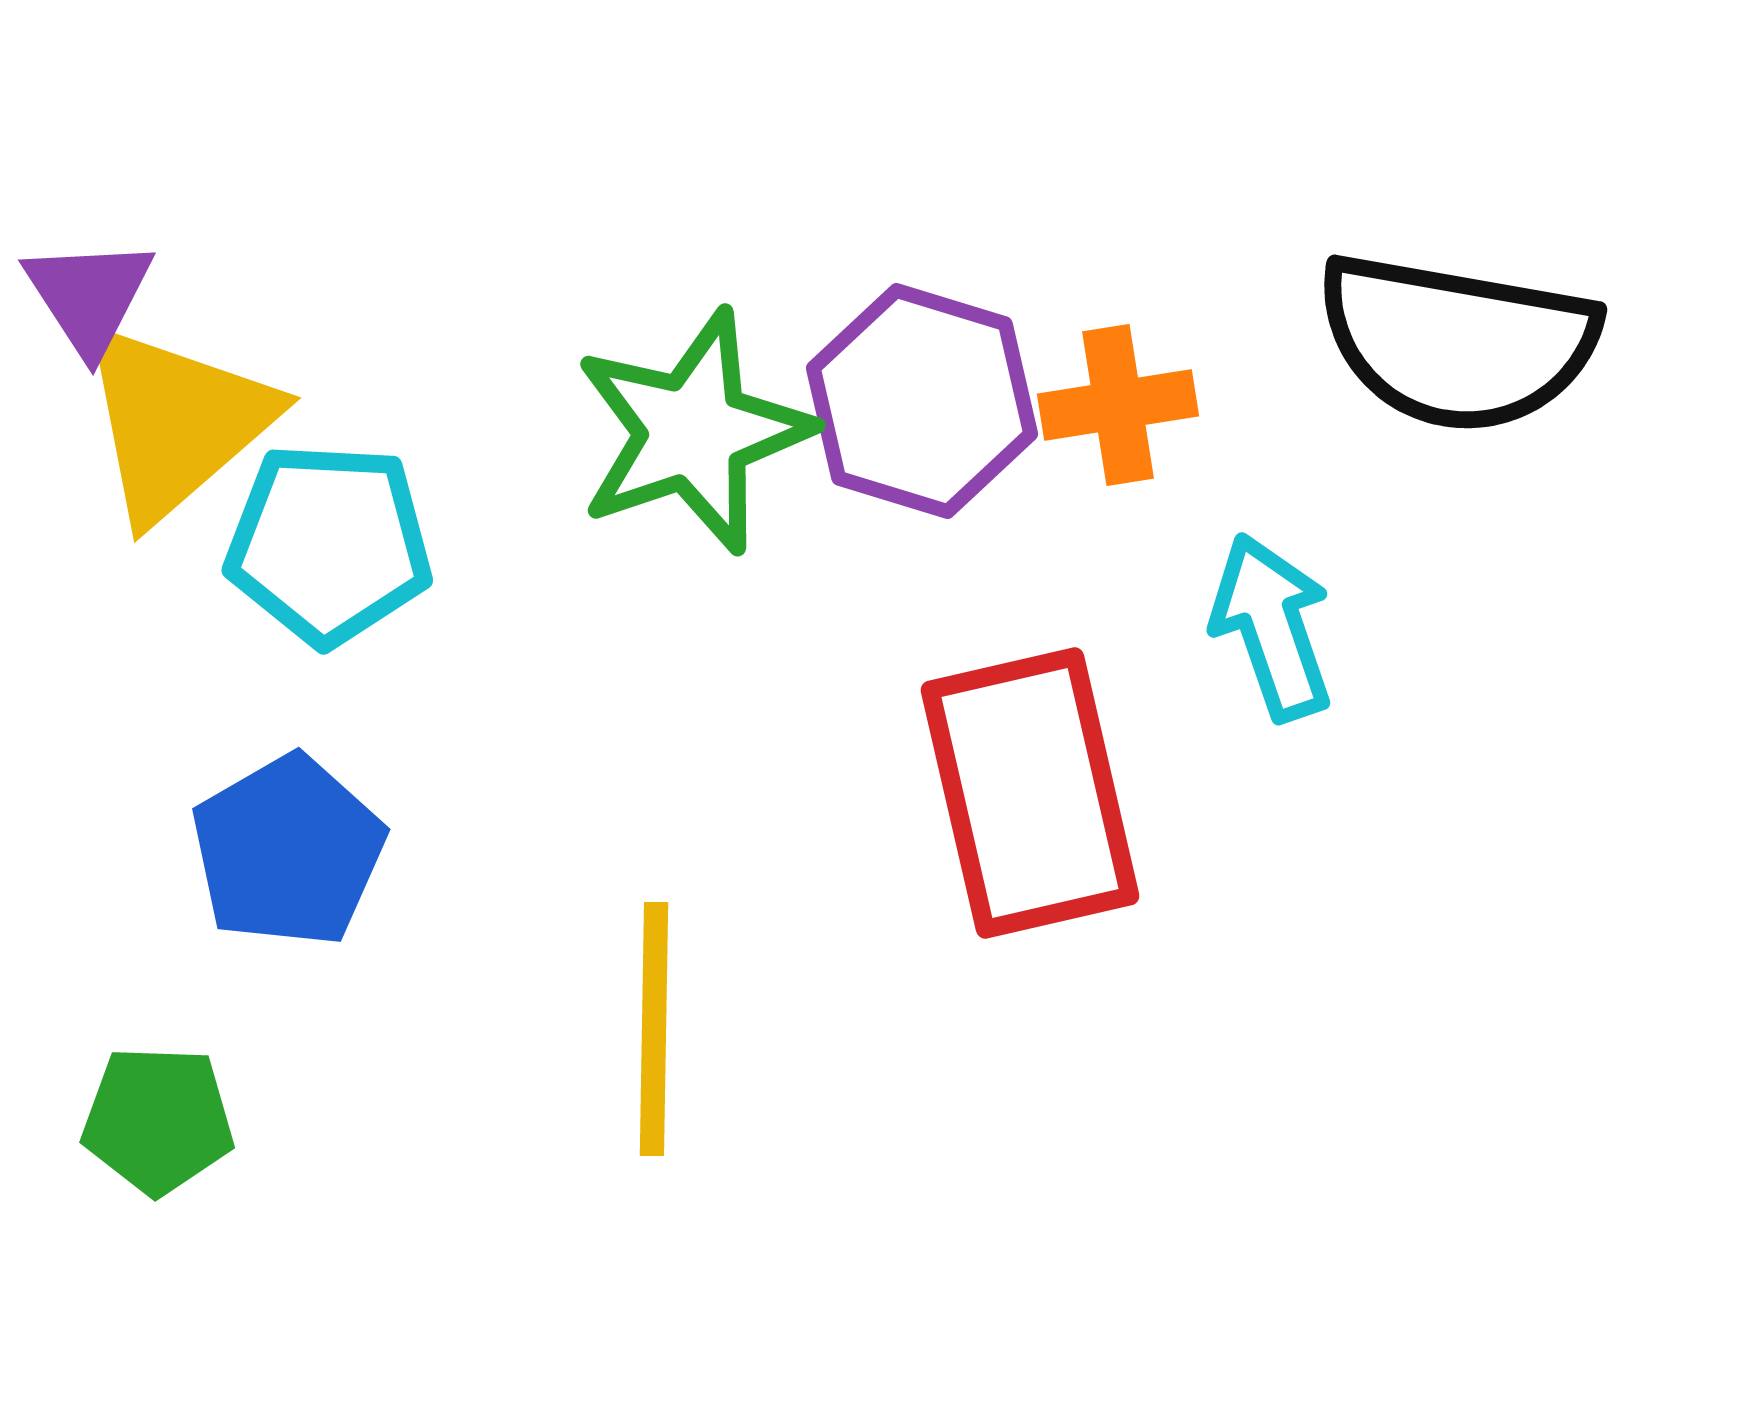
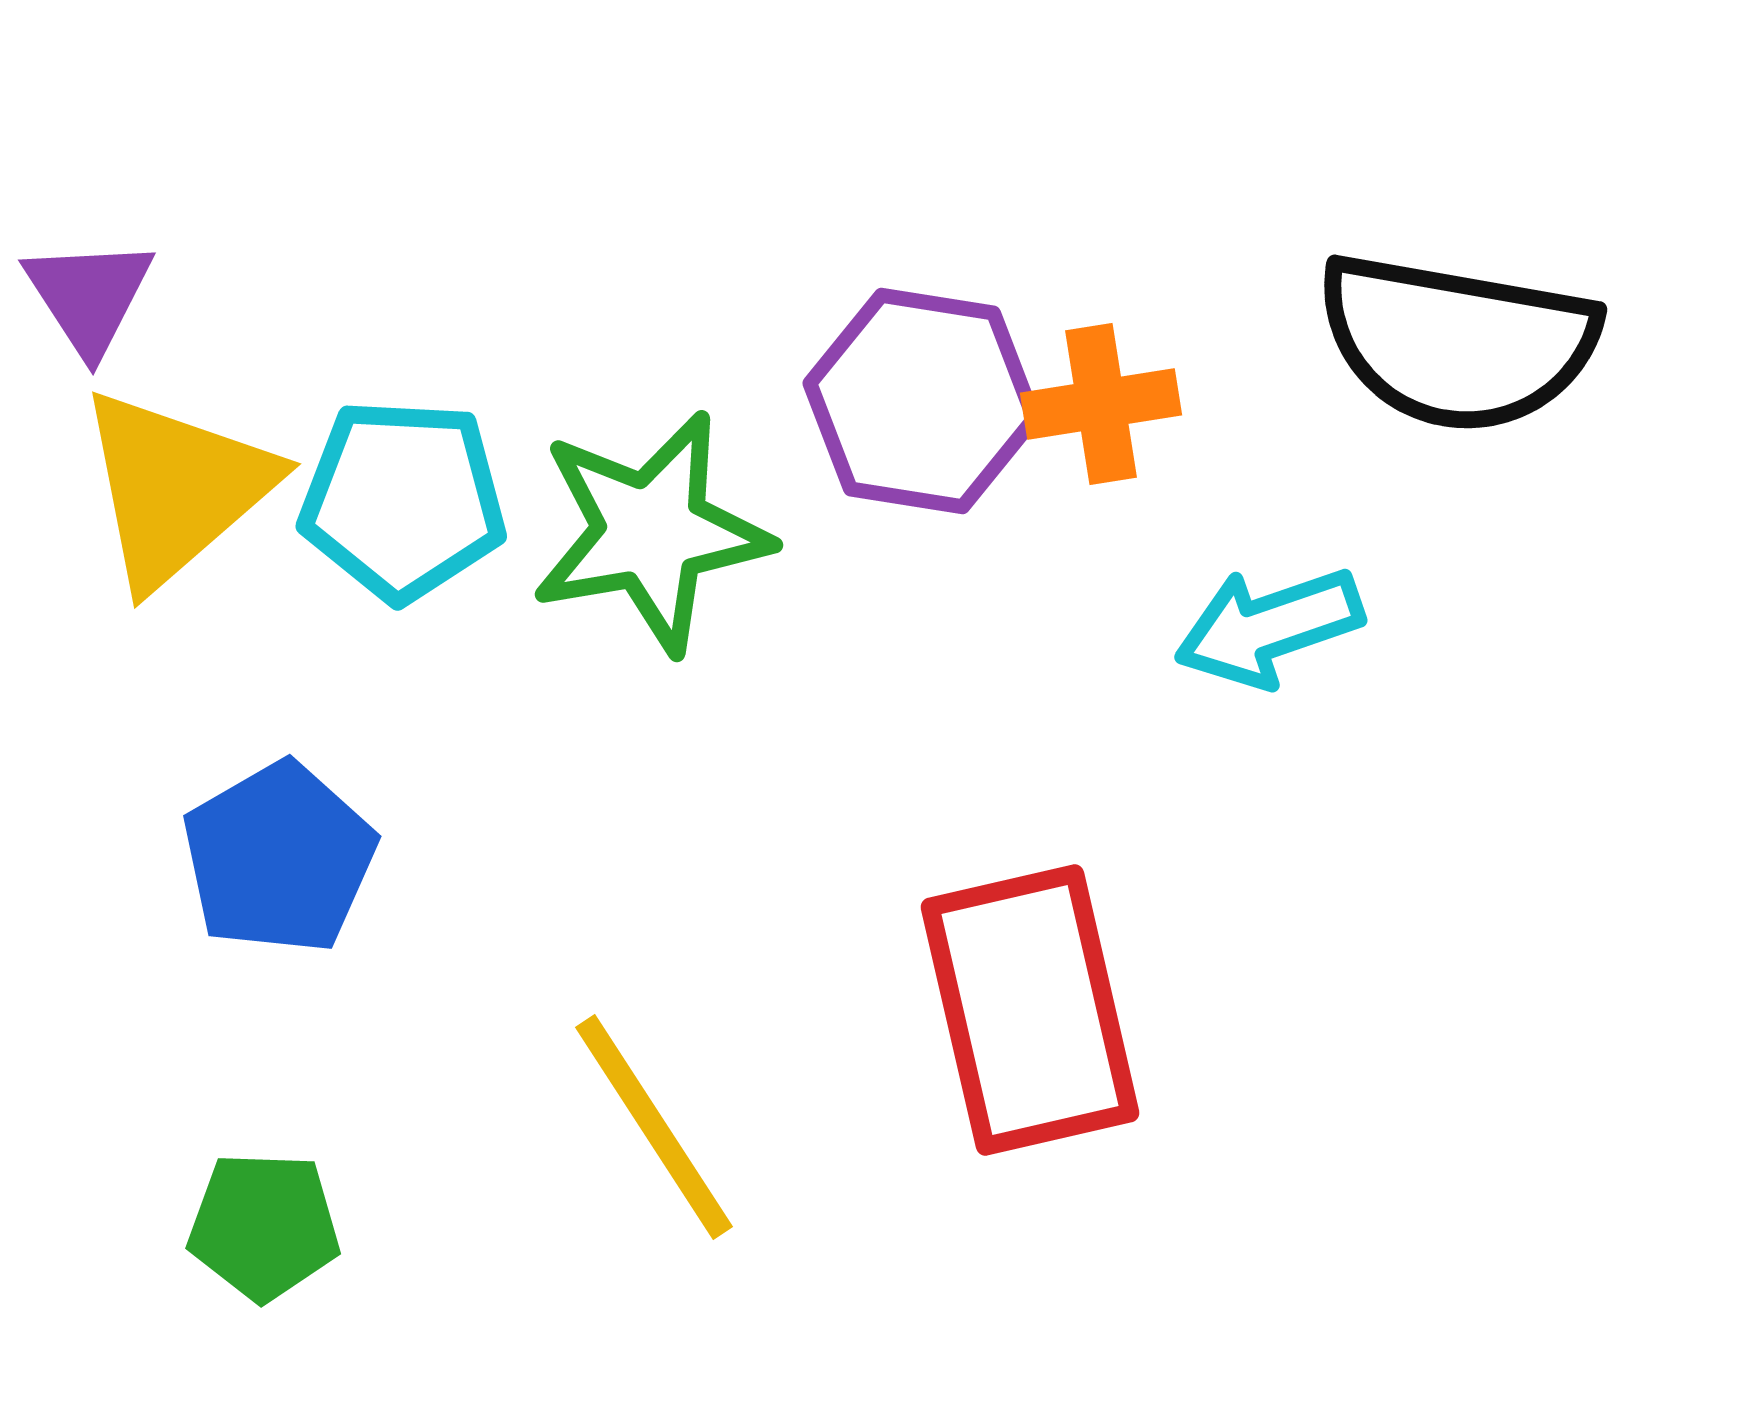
purple hexagon: rotated 8 degrees counterclockwise
orange cross: moved 17 px left, 1 px up
yellow triangle: moved 66 px down
green star: moved 42 px left, 100 px down; rotated 9 degrees clockwise
cyan pentagon: moved 74 px right, 44 px up
cyan arrow: moved 3 px left; rotated 90 degrees counterclockwise
red rectangle: moved 217 px down
blue pentagon: moved 9 px left, 7 px down
yellow line: moved 98 px down; rotated 34 degrees counterclockwise
green pentagon: moved 106 px right, 106 px down
